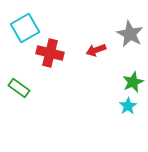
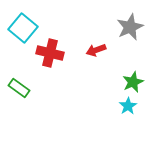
cyan square: moved 2 px left; rotated 20 degrees counterclockwise
gray star: moved 7 px up; rotated 20 degrees clockwise
